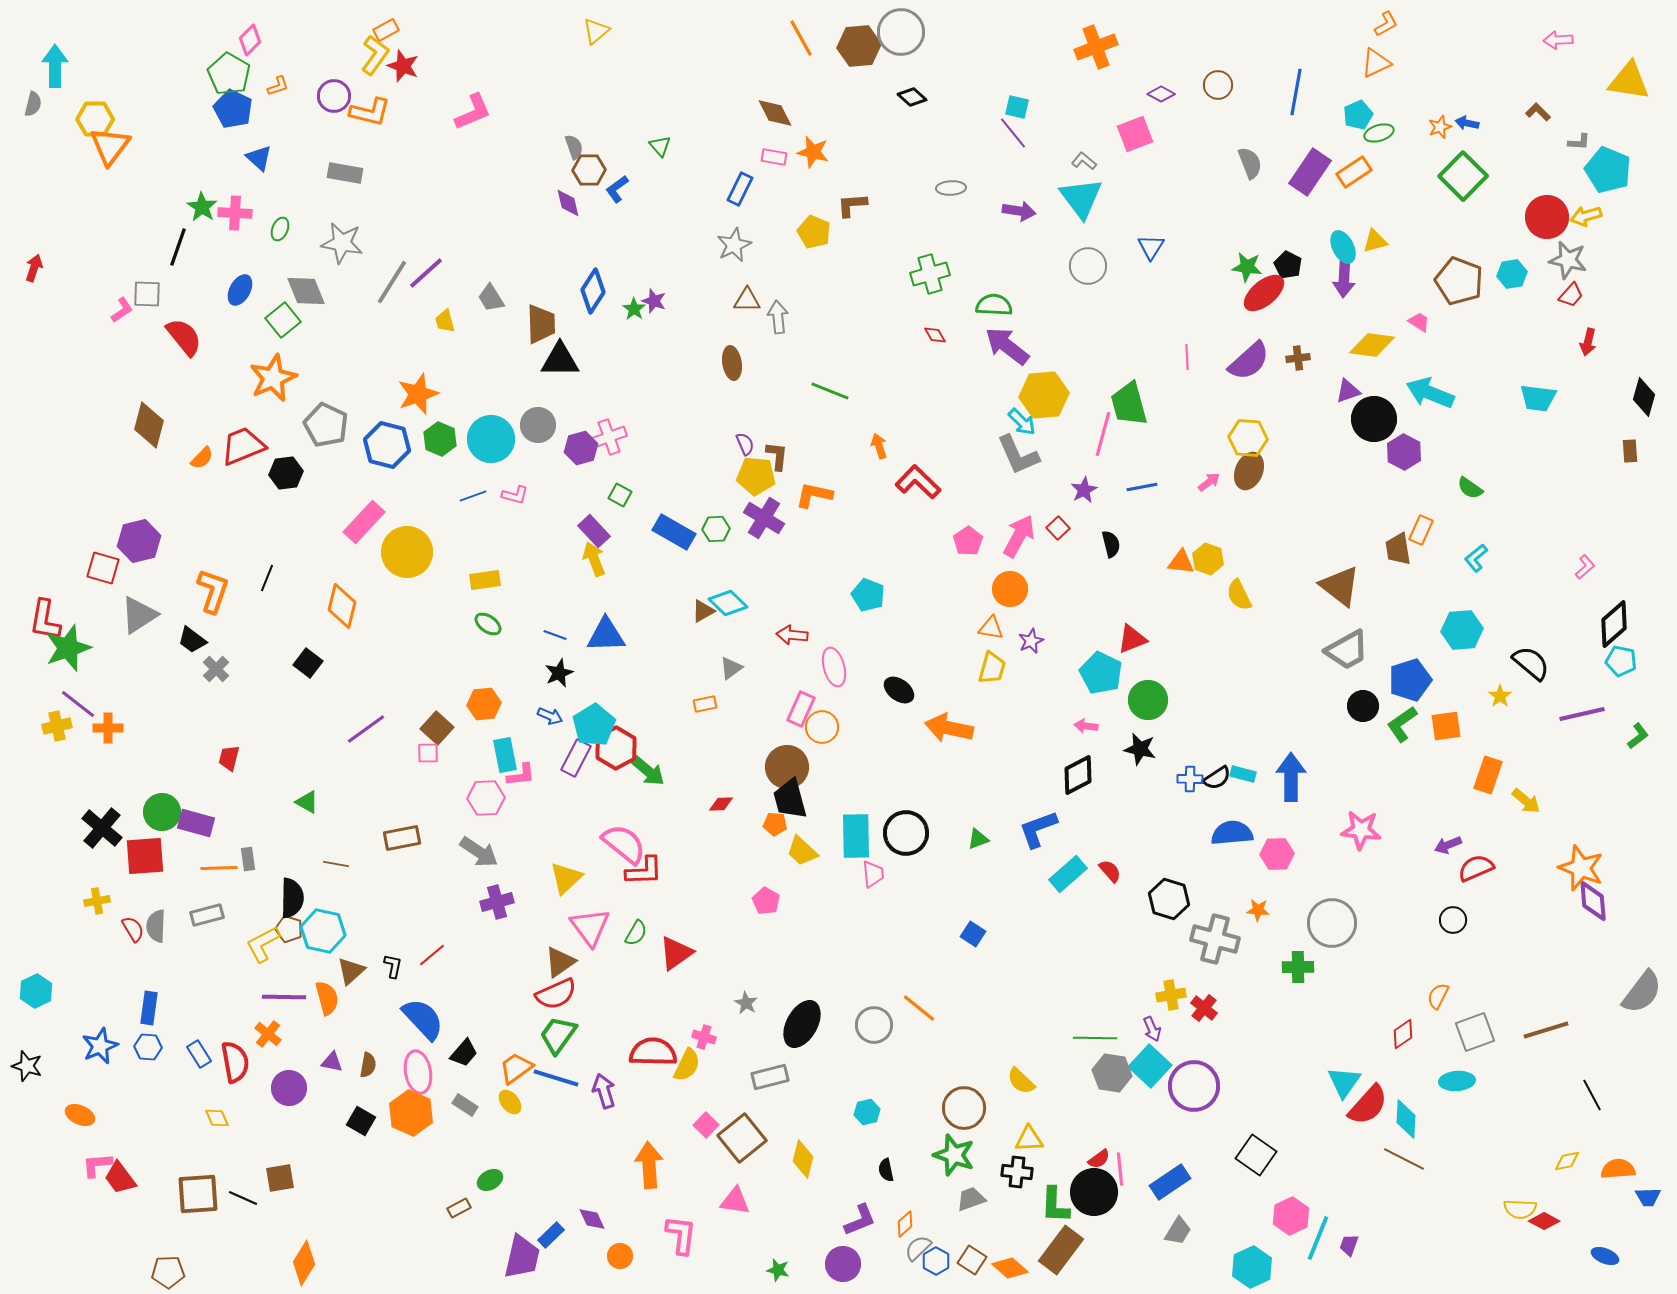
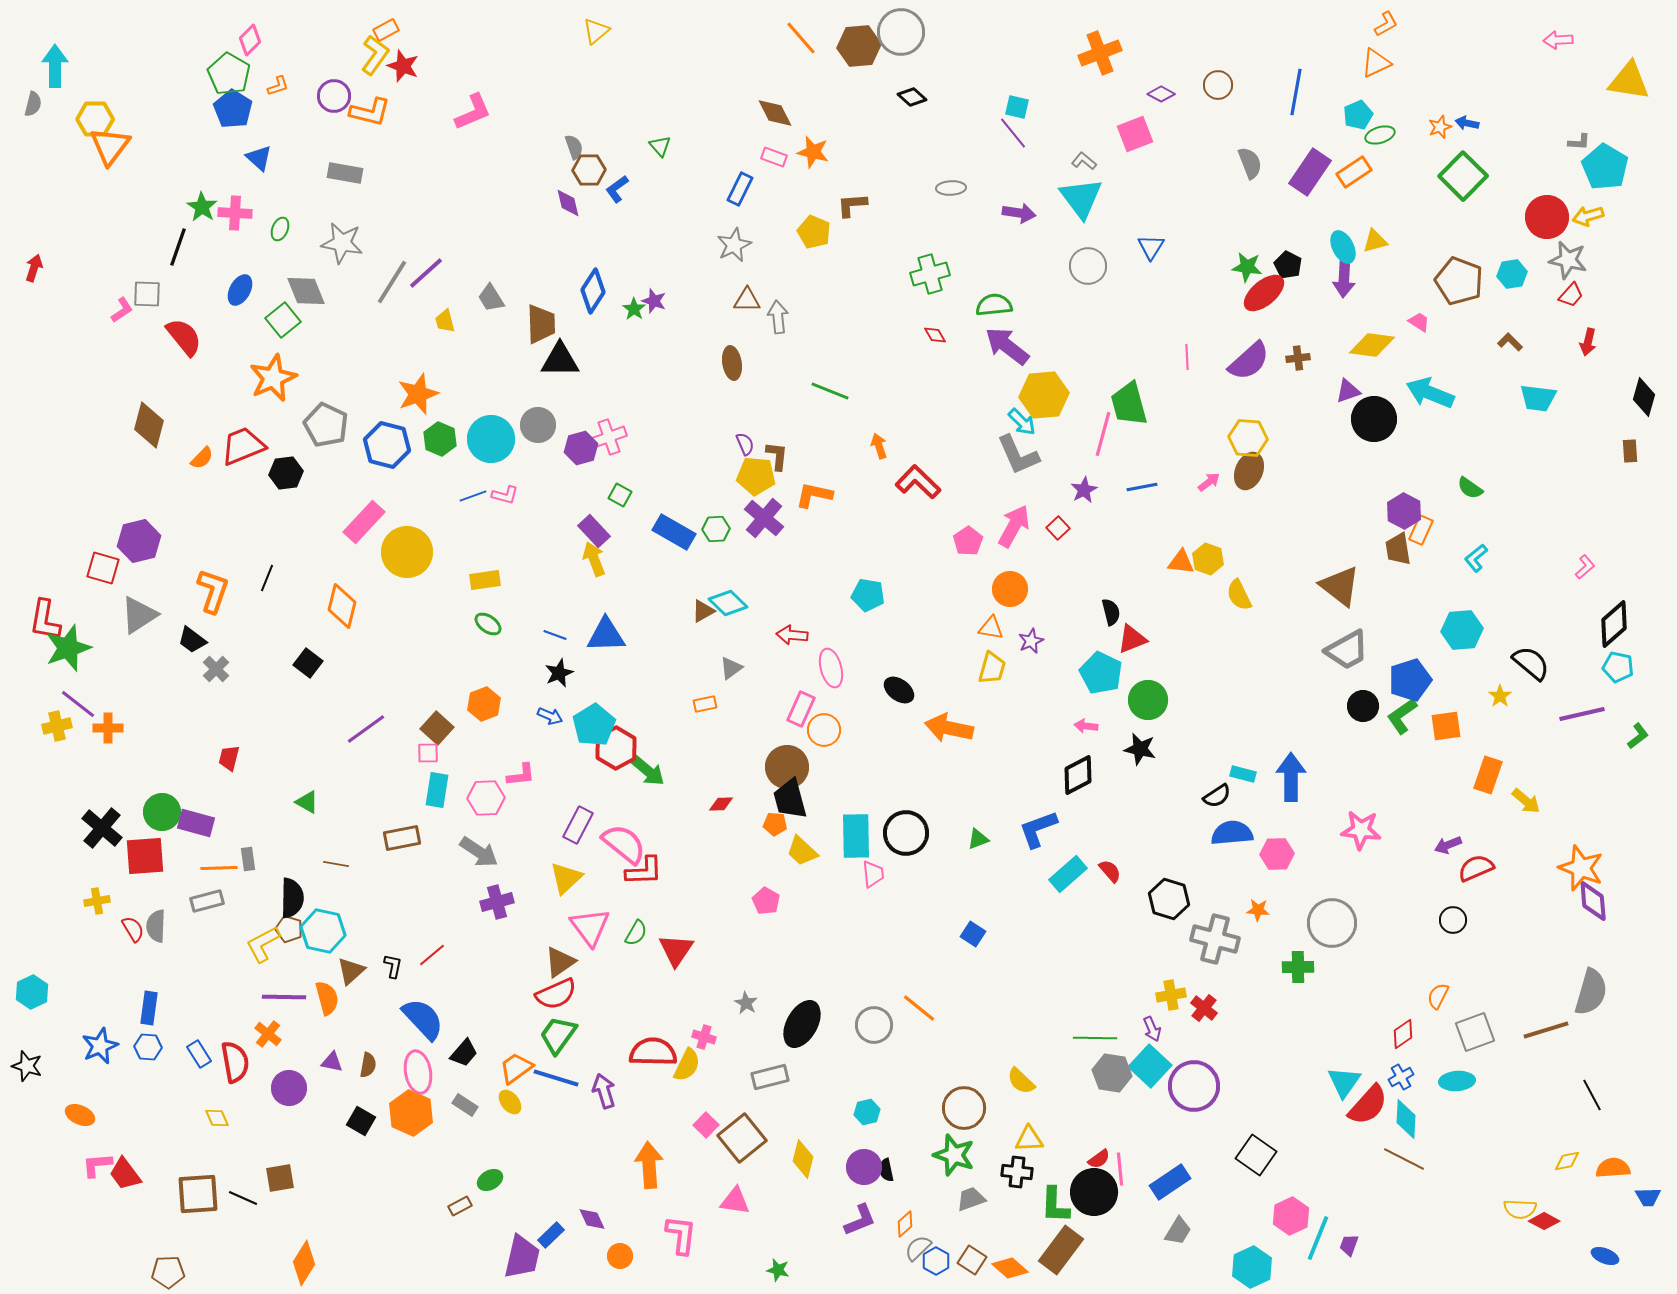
orange line at (801, 38): rotated 12 degrees counterclockwise
orange cross at (1096, 47): moved 4 px right, 6 px down
blue pentagon at (233, 109): rotated 6 degrees clockwise
brown L-shape at (1538, 112): moved 28 px left, 230 px down
green ellipse at (1379, 133): moved 1 px right, 2 px down
pink rectangle at (774, 157): rotated 10 degrees clockwise
cyan pentagon at (1608, 170): moved 3 px left, 3 px up; rotated 9 degrees clockwise
purple arrow at (1019, 211): moved 2 px down
yellow arrow at (1586, 216): moved 2 px right
green semicircle at (994, 305): rotated 9 degrees counterclockwise
purple hexagon at (1404, 452): moved 59 px down
pink L-shape at (515, 495): moved 10 px left
purple cross at (764, 518): rotated 9 degrees clockwise
pink arrow at (1019, 536): moved 5 px left, 10 px up
black semicircle at (1111, 544): moved 68 px down
cyan pentagon at (868, 595): rotated 12 degrees counterclockwise
cyan pentagon at (1621, 661): moved 3 px left, 6 px down
pink ellipse at (834, 667): moved 3 px left, 1 px down
orange hexagon at (484, 704): rotated 16 degrees counterclockwise
green L-shape at (1402, 724): moved 8 px up
orange circle at (822, 727): moved 2 px right, 3 px down
cyan rectangle at (505, 755): moved 68 px left, 35 px down; rotated 20 degrees clockwise
purple rectangle at (576, 758): moved 2 px right, 67 px down
black semicircle at (1217, 778): moved 18 px down
blue cross at (1190, 779): moved 211 px right, 298 px down; rotated 30 degrees counterclockwise
gray rectangle at (207, 915): moved 14 px up
red triangle at (676, 953): moved 3 px up; rotated 21 degrees counterclockwise
cyan hexagon at (36, 991): moved 4 px left, 1 px down
gray semicircle at (1642, 992): moved 51 px left; rotated 21 degrees counterclockwise
orange semicircle at (1618, 1169): moved 5 px left, 1 px up
red trapezoid at (120, 1178): moved 5 px right, 4 px up
brown rectangle at (459, 1208): moved 1 px right, 2 px up
purple circle at (843, 1264): moved 21 px right, 97 px up
